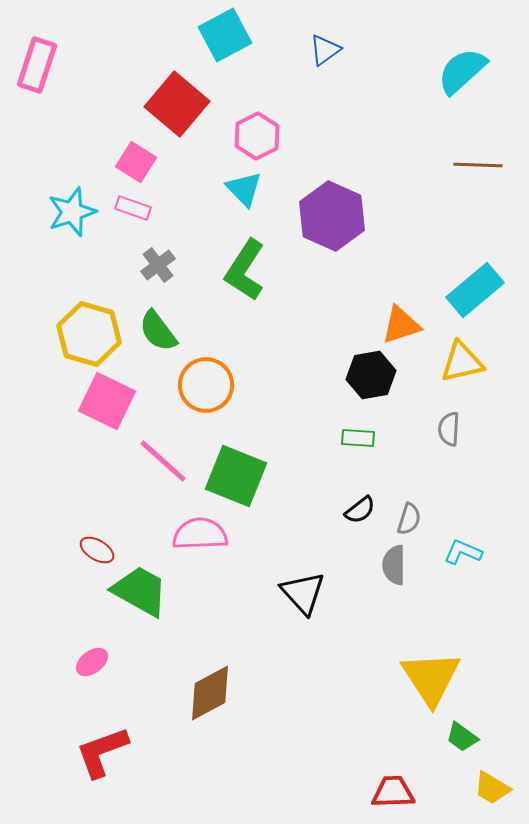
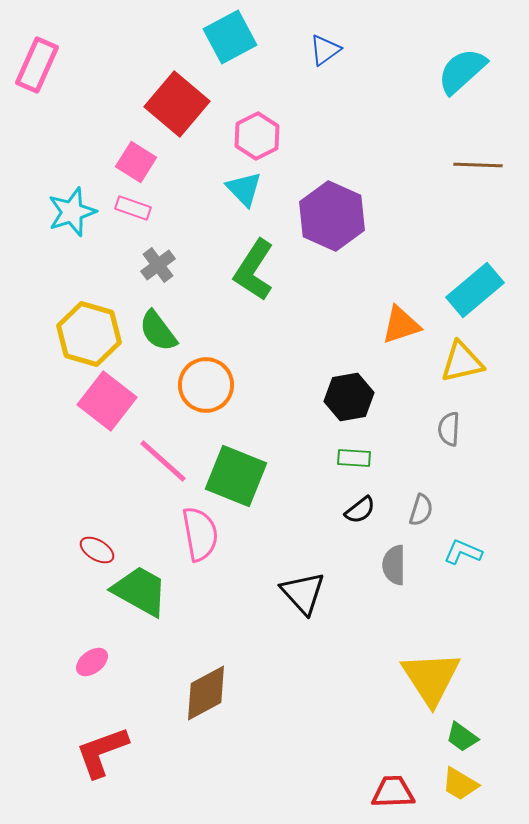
cyan square at (225, 35): moved 5 px right, 2 px down
pink rectangle at (37, 65): rotated 6 degrees clockwise
green L-shape at (245, 270): moved 9 px right
black hexagon at (371, 375): moved 22 px left, 22 px down
pink square at (107, 401): rotated 12 degrees clockwise
green rectangle at (358, 438): moved 4 px left, 20 px down
gray semicircle at (409, 519): moved 12 px right, 9 px up
pink semicircle at (200, 534): rotated 82 degrees clockwise
brown diamond at (210, 693): moved 4 px left
yellow trapezoid at (492, 788): moved 32 px left, 4 px up
